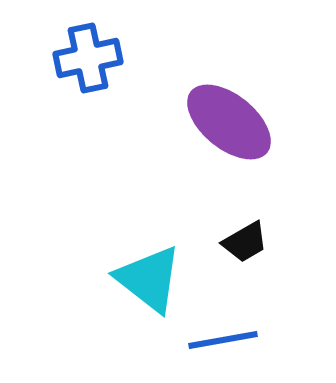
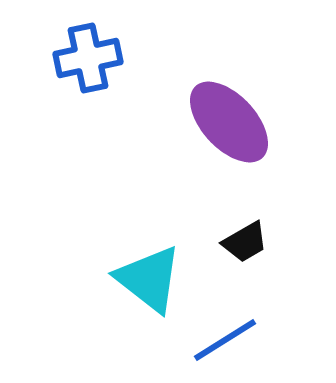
purple ellipse: rotated 8 degrees clockwise
blue line: moved 2 px right; rotated 22 degrees counterclockwise
